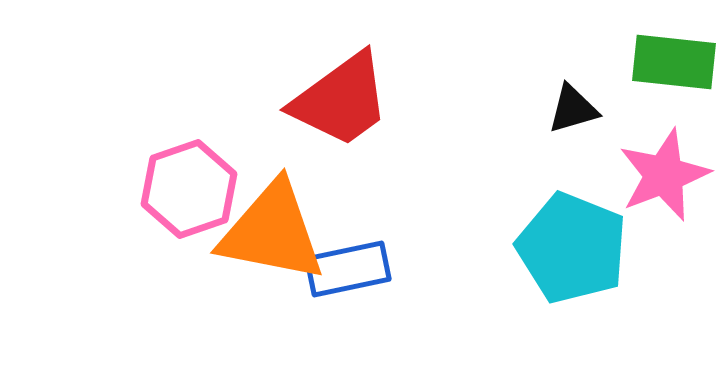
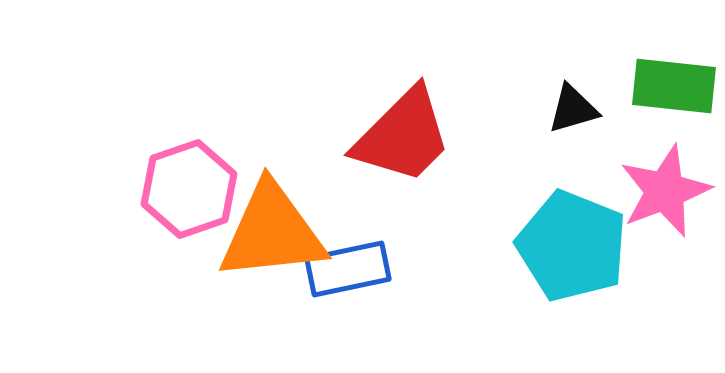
green rectangle: moved 24 px down
red trapezoid: moved 62 px right, 36 px down; rotated 9 degrees counterclockwise
pink star: moved 1 px right, 16 px down
orange triangle: rotated 17 degrees counterclockwise
cyan pentagon: moved 2 px up
